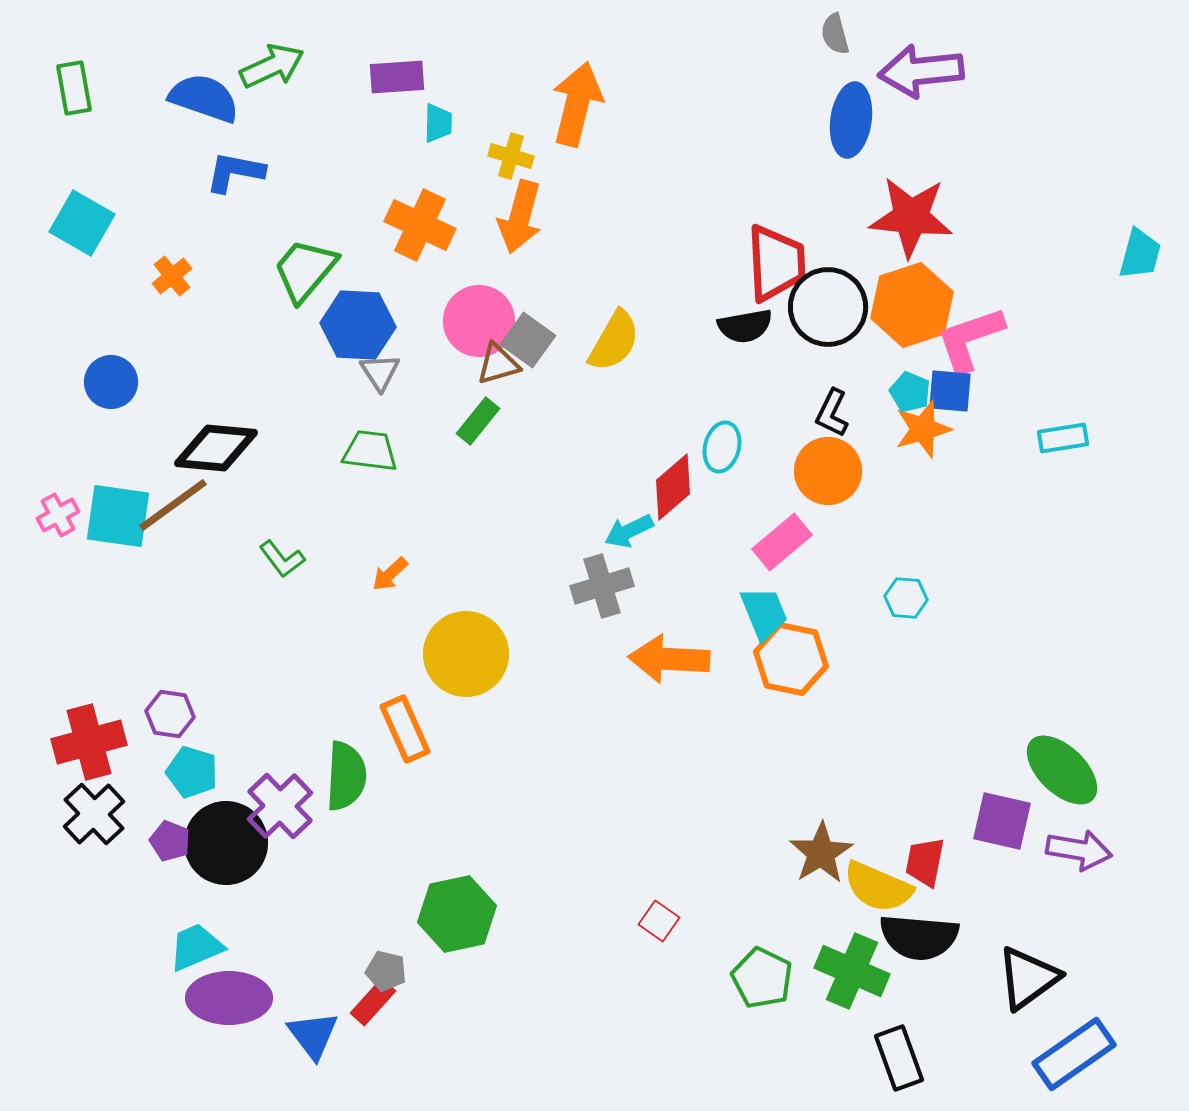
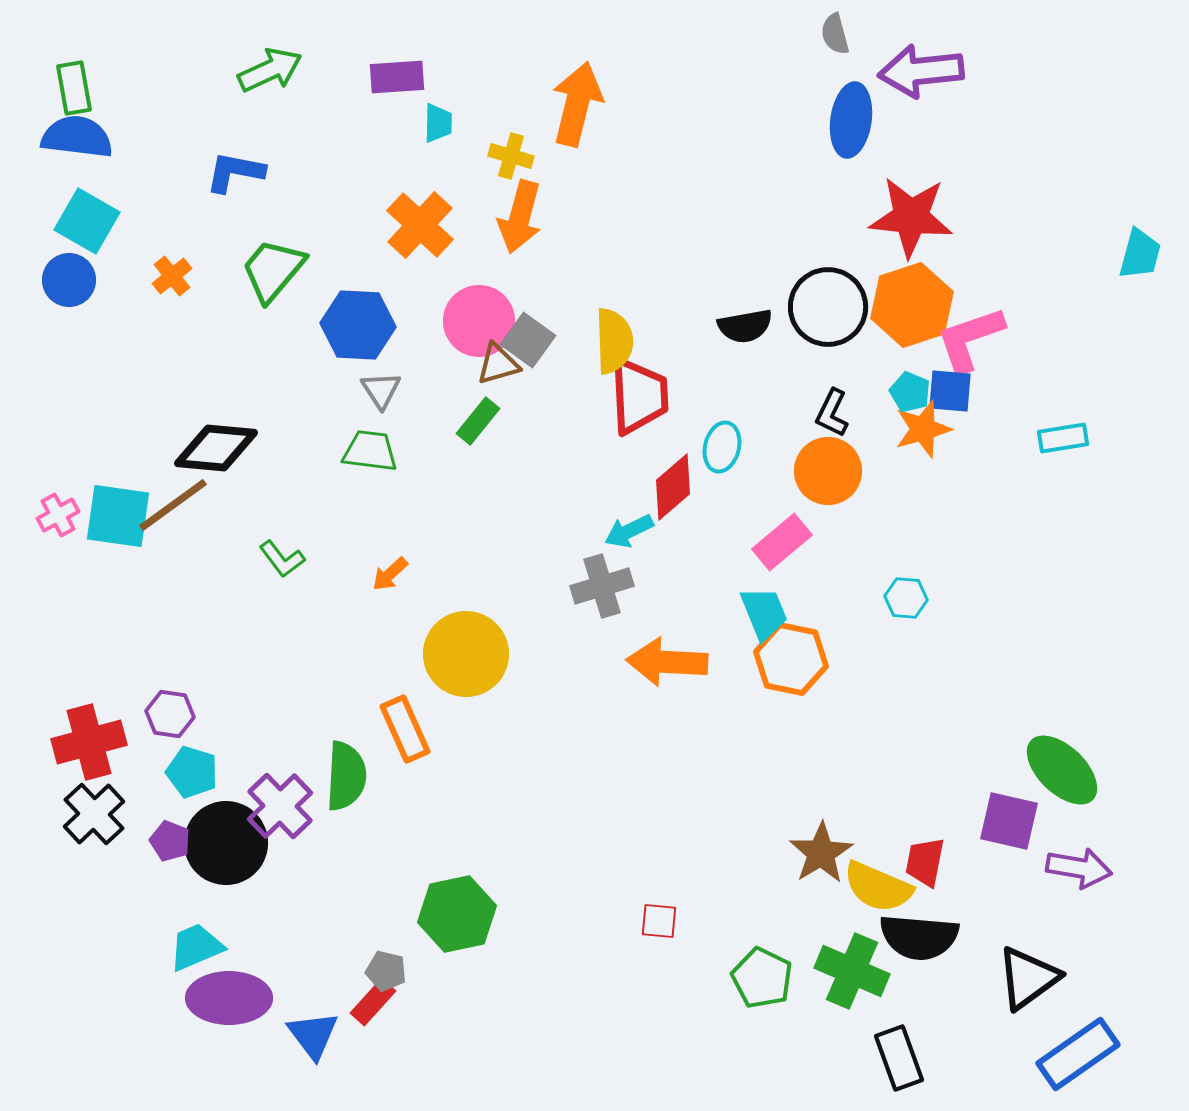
green arrow at (272, 66): moved 2 px left, 4 px down
blue semicircle at (204, 98): moved 127 px left, 39 px down; rotated 12 degrees counterclockwise
cyan square at (82, 223): moved 5 px right, 2 px up
orange cross at (420, 225): rotated 18 degrees clockwise
red trapezoid at (776, 263): moved 137 px left, 133 px down
green trapezoid at (305, 270): moved 32 px left
yellow semicircle at (614, 341): rotated 32 degrees counterclockwise
gray triangle at (380, 372): moved 1 px right, 18 px down
blue circle at (111, 382): moved 42 px left, 102 px up
orange arrow at (669, 659): moved 2 px left, 3 px down
purple square at (1002, 821): moved 7 px right
purple arrow at (1079, 850): moved 18 px down
red square at (659, 921): rotated 30 degrees counterclockwise
blue rectangle at (1074, 1054): moved 4 px right
